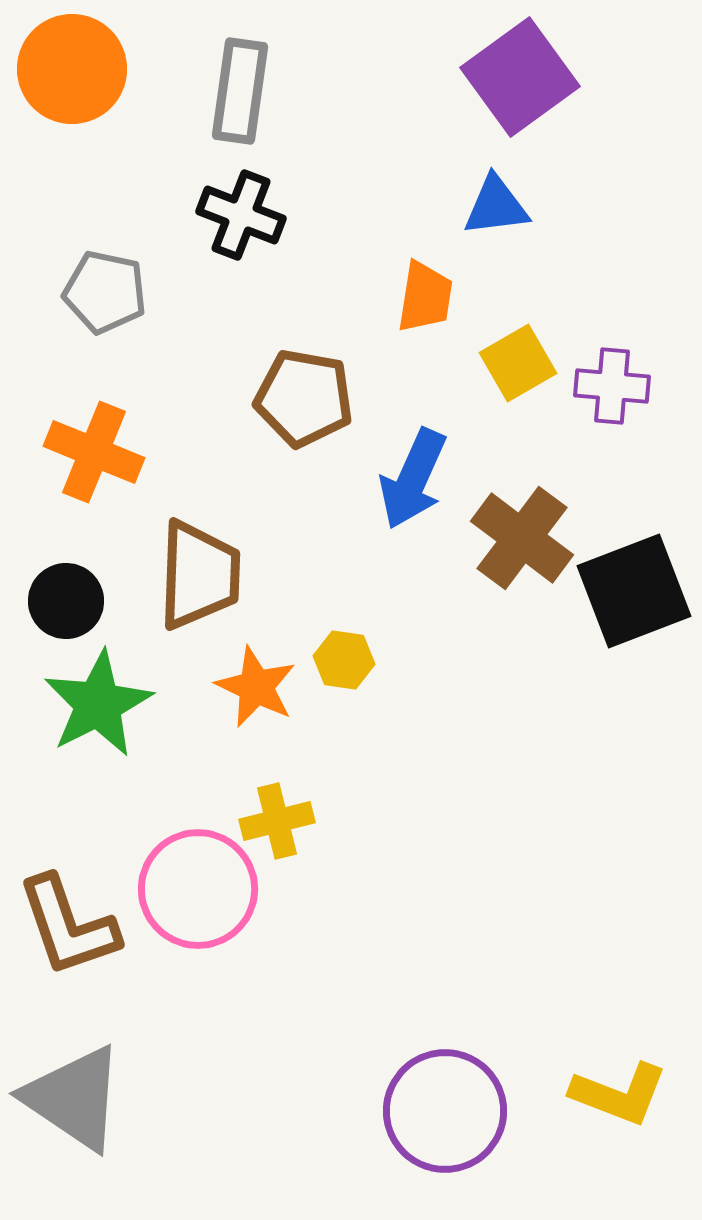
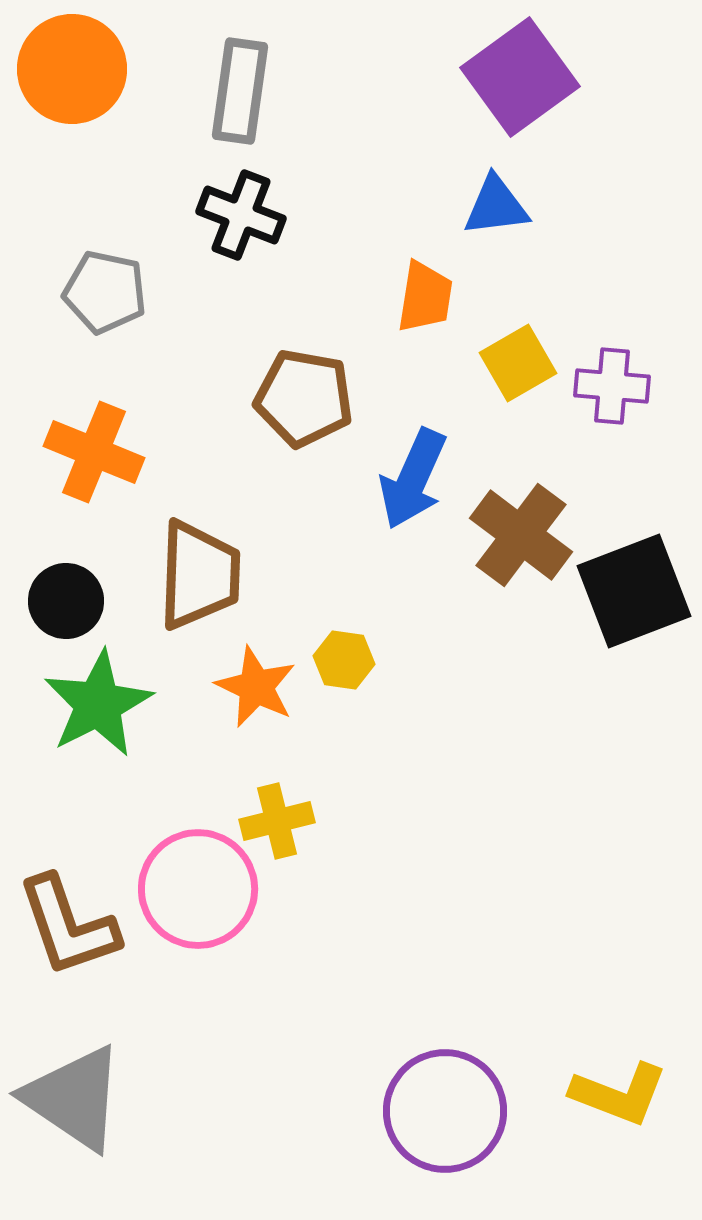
brown cross: moved 1 px left, 3 px up
